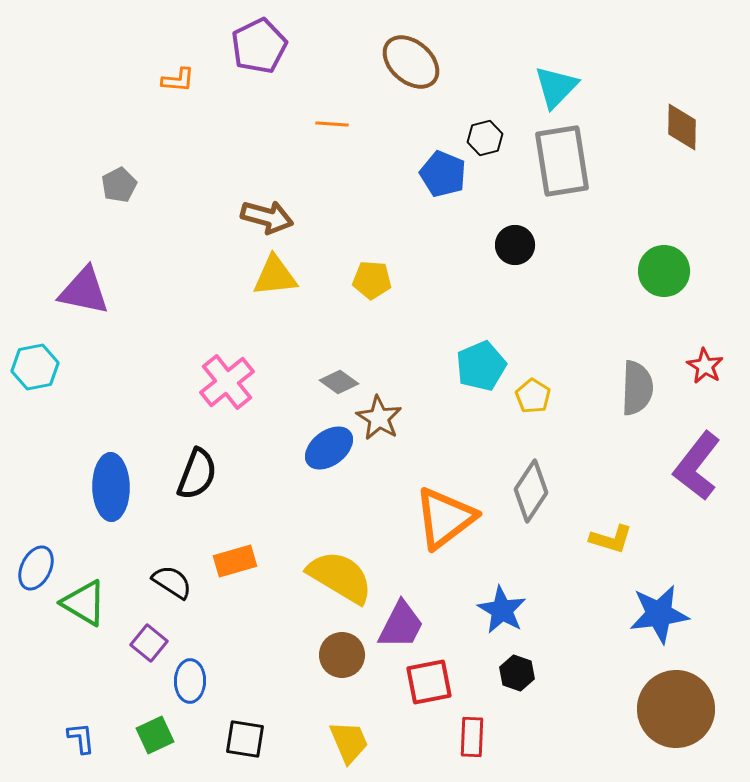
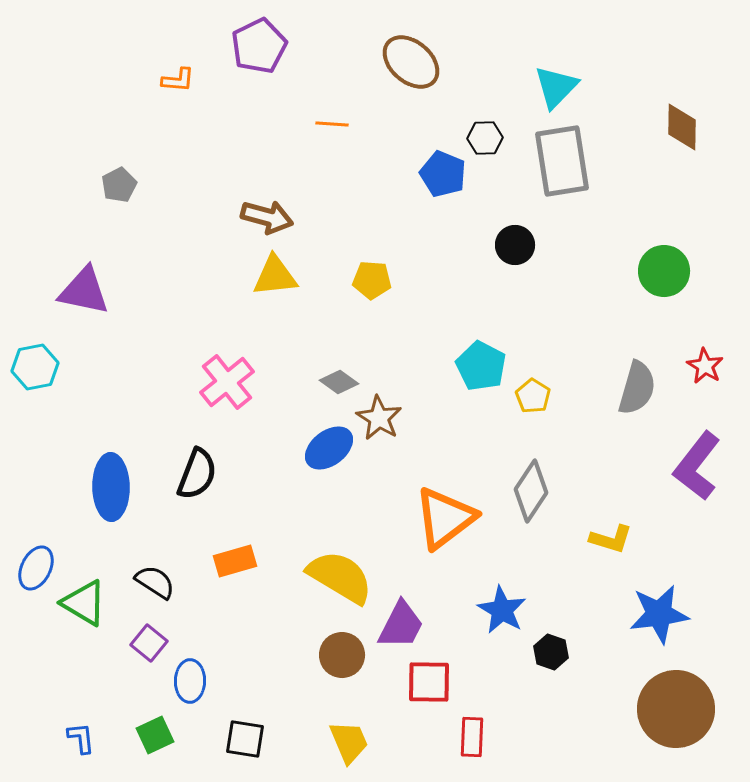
black hexagon at (485, 138): rotated 12 degrees clockwise
cyan pentagon at (481, 366): rotated 21 degrees counterclockwise
gray semicircle at (637, 388): rotated 14 degrees clockwise
black semicircle at (172, 582): moved 17 px left
black hexagon at (517, 673): moved 34 px right, 21 px up
red square at (429, 682): rotated 12 degrees clockwise
